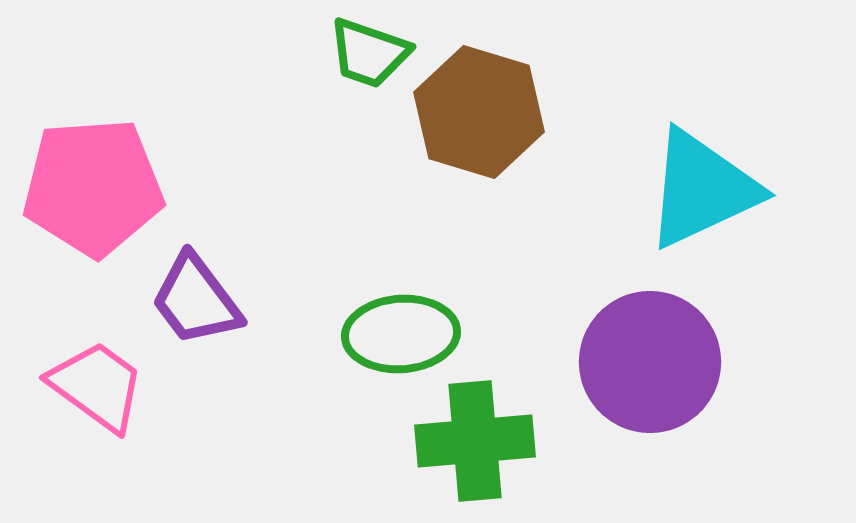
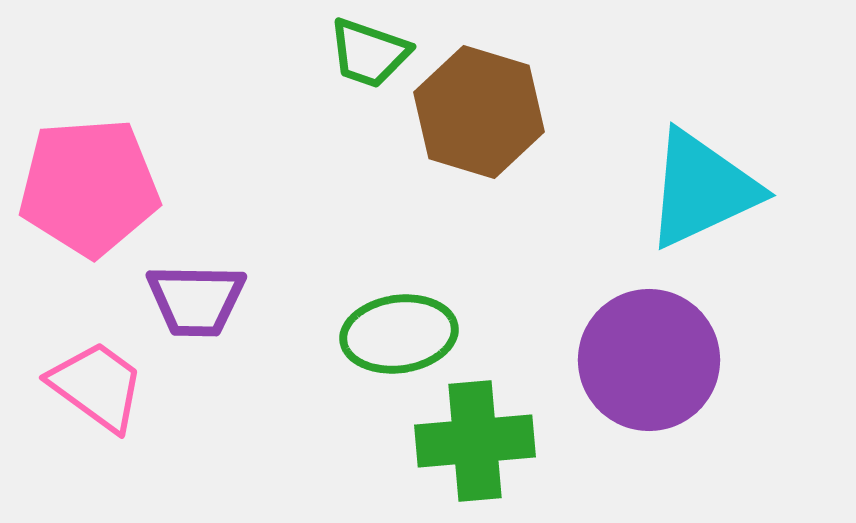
pink pentagon: moved 4 px left
purple trapezoid: rotated 52 degrees counterclockwise
green ellipse: moved 2 px left; rotated 4 degrees counterclockwise
purple circle: moved 1 px left, 2 px up
